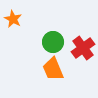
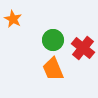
green circle: moved 2 px up
red cross: rotated 15 degrees counterclockwise
